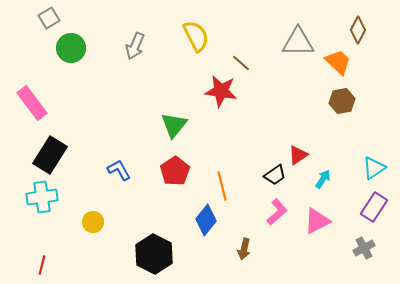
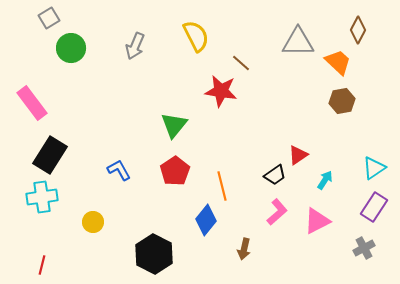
cyan arrow: moved 2 px right, 1 px down
